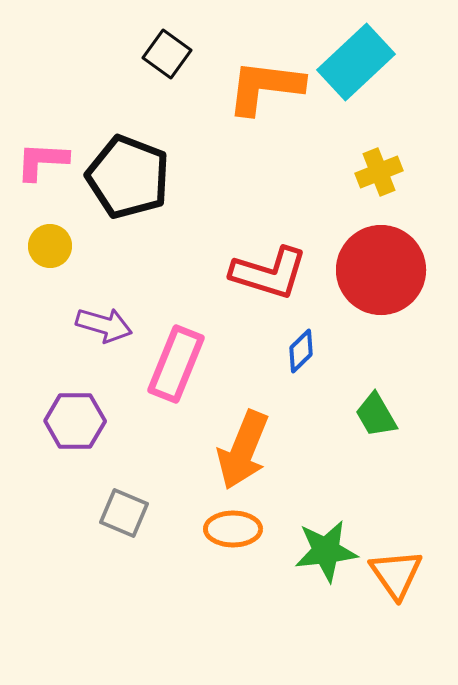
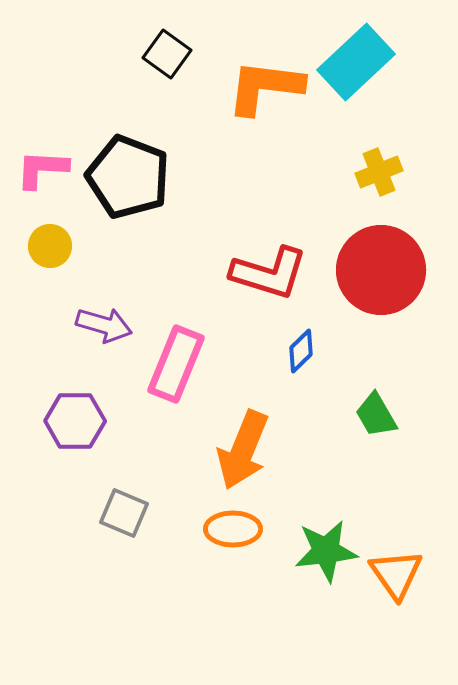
pink L-shape: moved 8 px down
